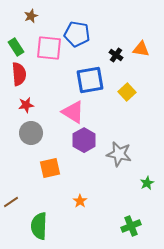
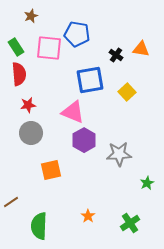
red star: moved 2 px right
pink triangle: rotated 10 degrees counterclockwise
gray star: rotated 15 degrees counterclockwise
orange square: moved 1 px right, 2 px down
orange star: moved 8 px right, 15 px down
green cross: moved 1 px left, 3 px up; rotated 12 degrees counterclockwise
